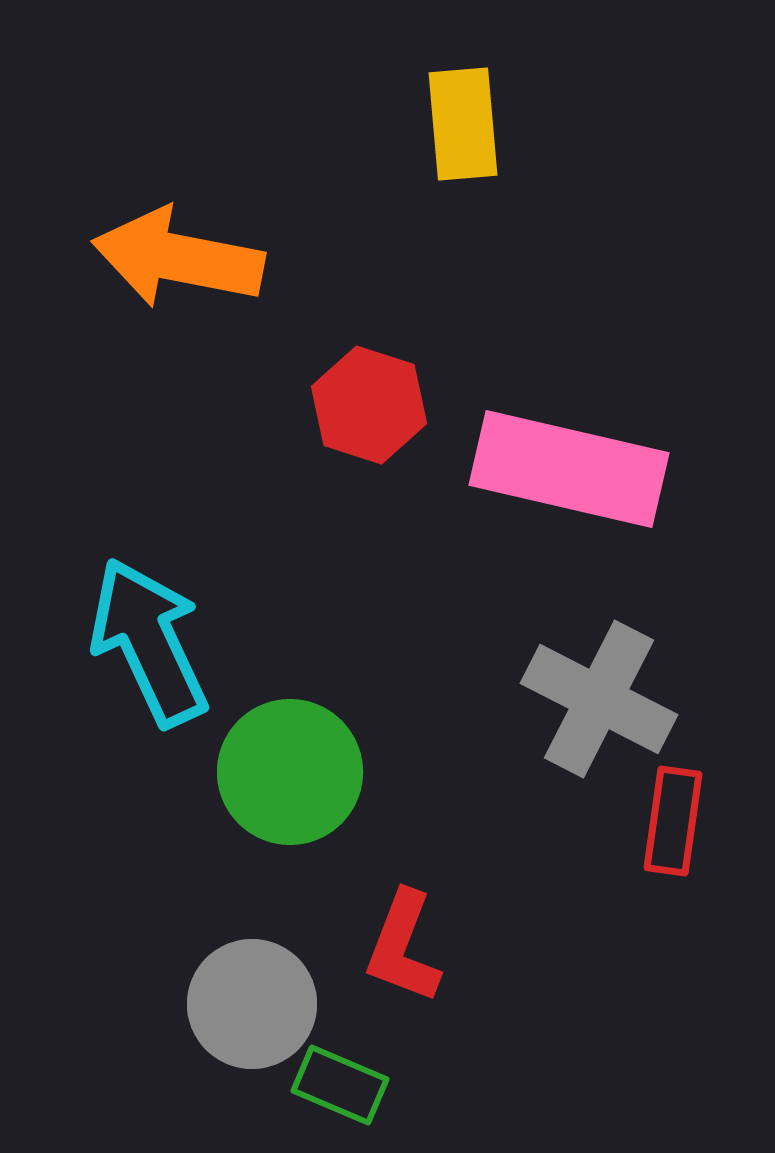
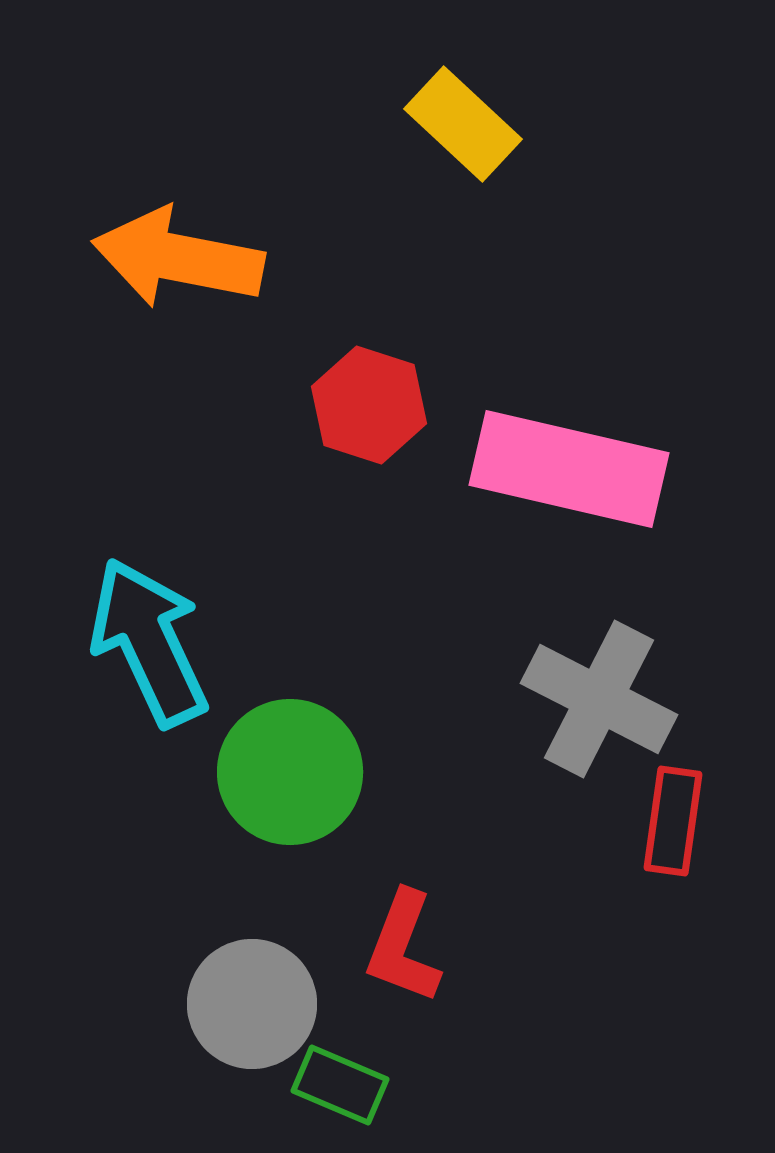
yellow rectangle: rotated 42 degrees counterclockwise
